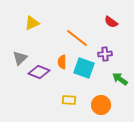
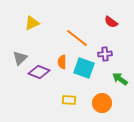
orange circle: moved 1 px right, 2 px up
